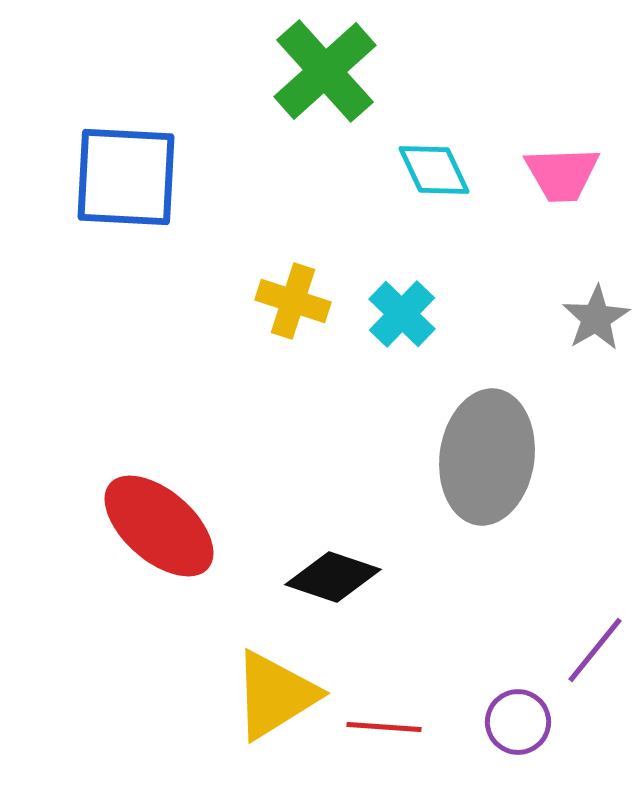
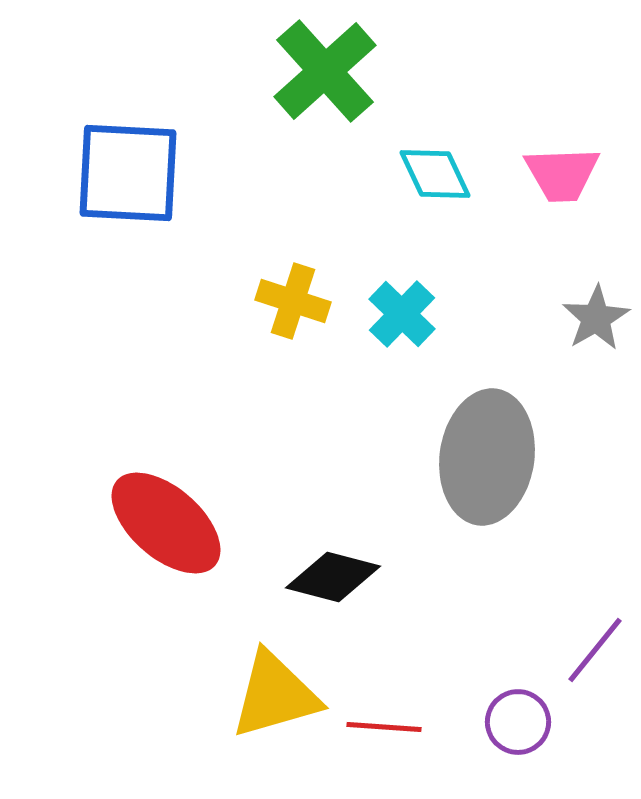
cyan diamond: moved 1 px right, 4 px down
blue square: moved 2 px right, 4 px up
red ellipse: moved 7 px right, 3 px up
black diamond: rotated 4 degrees counterclockwise
yellow triangle: rotated 16 degrees clockwise
